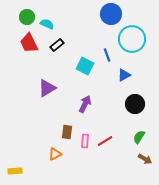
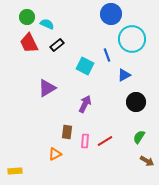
black circle: moved 1 px right, 2 px up
brown arrow: moved 2 px right, 2 px down
